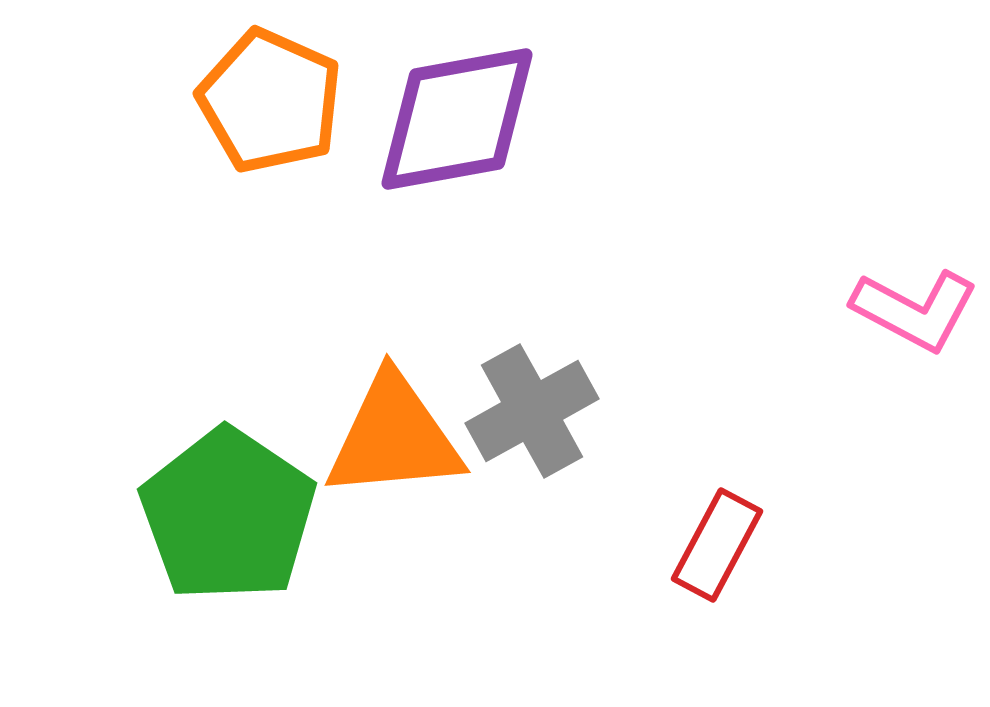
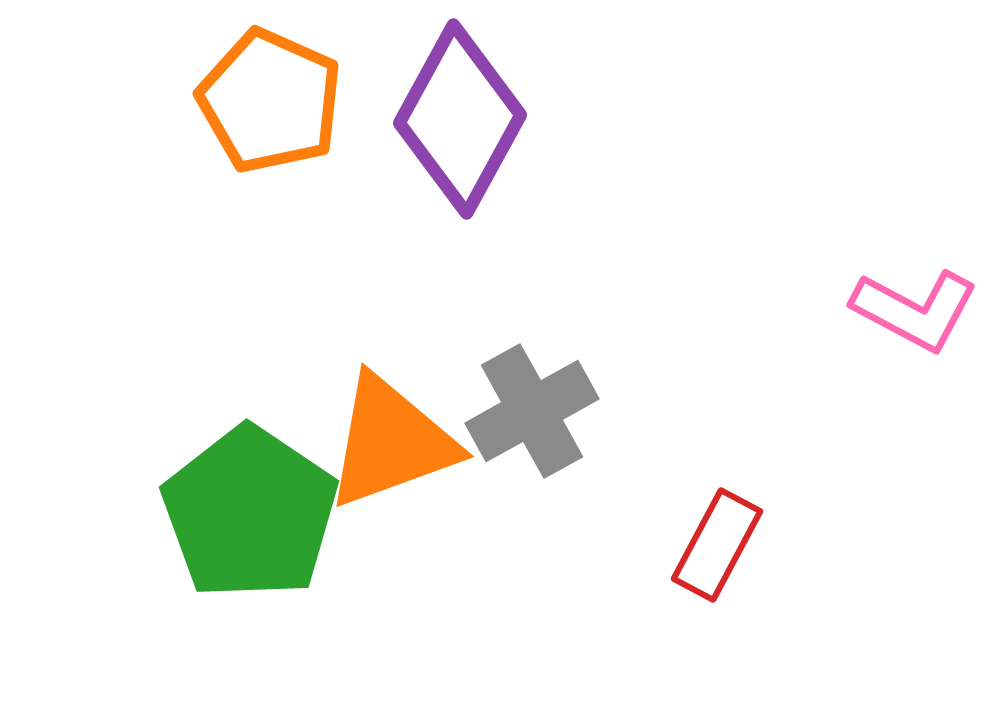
purple diamond: moved 3 px right; rotated 51 degrees counterclockwise
orange triangle: moved 3 px left, 5 px down; rotated 15 degrees counterclockwise
green pentagon: moved 22 px right, 2 px up
